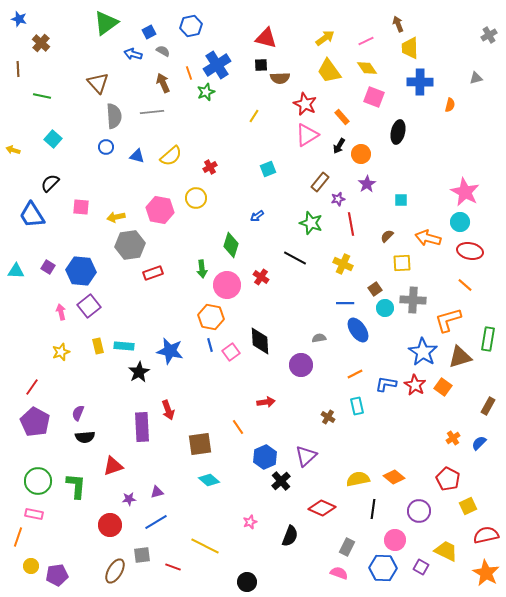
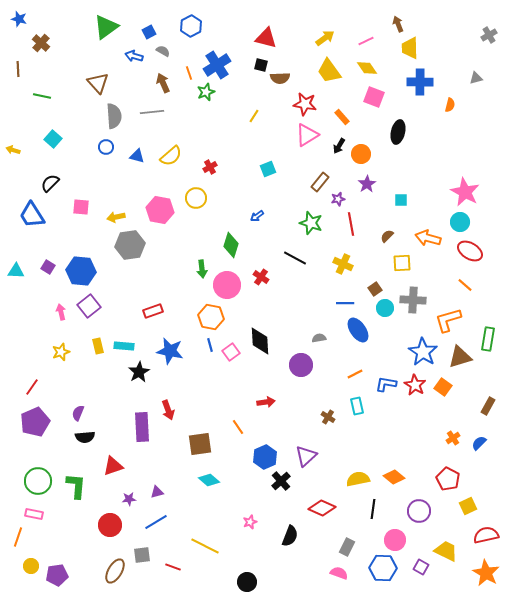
green triangle at (106, 23): moved 4 px down
blue hexagon at (191, 26): rotated 15 degrees counterclockwise
blue arrow at (133, 54): moved 1 px right, 2 px down
black square at (261, 65): rotated 16 degrees clockwise
red star at (305, 104): rotated 15 degrees counterclockwise
red ellipse at (470, 251): rotated 20 degrees clockwise
red rectangle at (153, 273): moved 38 px down
purple pentagon at (35, 422): rotated 20 degrees clockwise
